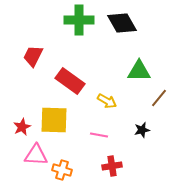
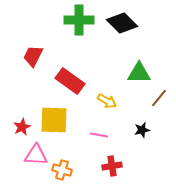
black diamond: rotated 16 degrees counterclockwise
green triangle: moved 2 px down
